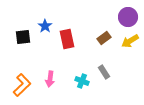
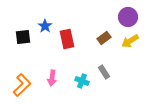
pink arrow: moved 2 px right, 1 px up
